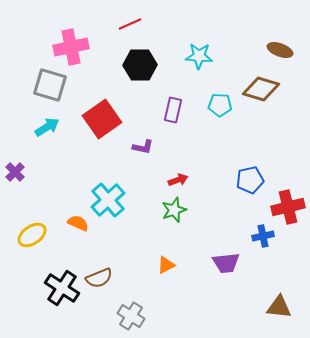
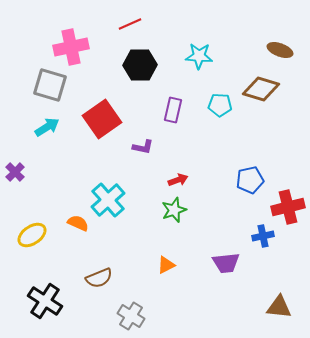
black cross: moved 17 px left, 13 px down
